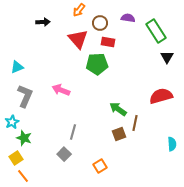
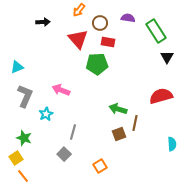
green arrow: rotated 18 degrees counterclockwise
cyan star: moved 34 px right, 8 px up
